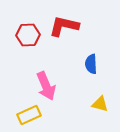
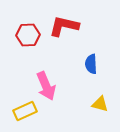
yellow rectangle: moved 4 px left, 4 px up
